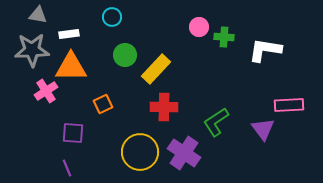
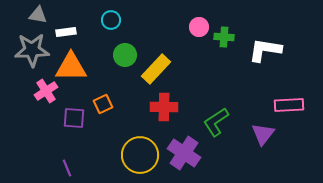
cyan circle: moved 1 px left, 3 px down
white rectangle: moved 3 px left, 2 px up
purple triangle: moved 5 px down; rotated 15 degrees clockwise
purple square: moved 1 px right, 15 px up
yellow circle: moved 3 px down
